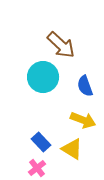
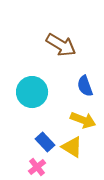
brown arrow: rotated 12 degrees counterclockwise
cyan circle: moved 11 px left, 15 px down
blue rectangle: moved 4 px right
yellow triangle: moved 2 px up
pink cross: moved 1 px up
